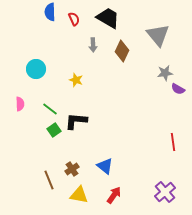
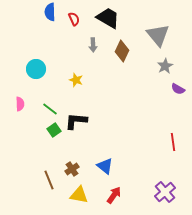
gray star: moved 7 px up; rotated 21 degrees counterclockwise
